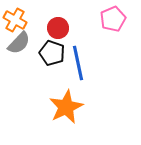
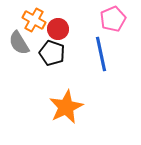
orange cross: moved 19 px right
red circle: moved 1 px down
gray semicircle: rotated 105 degrees clockwise
blue line: moved 23 px right, 9 px up
